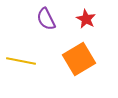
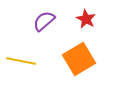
purple semicircle: moved 2 px left, 2 px down; rotated 75 degrees clockwise
